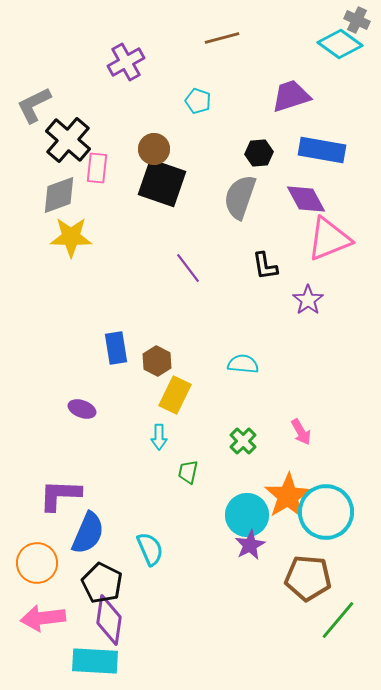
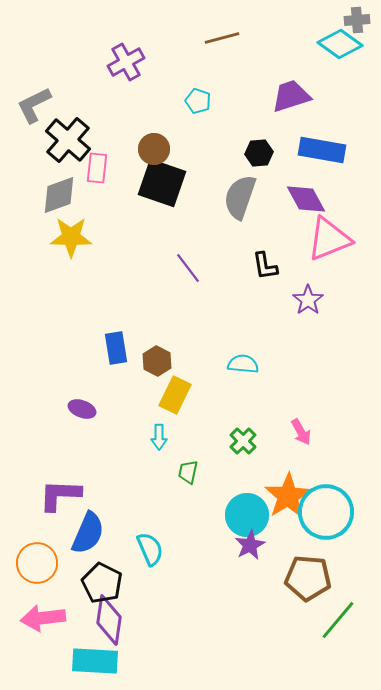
gray cross at (357, 20): rotated 30 degrees counterclockwise
